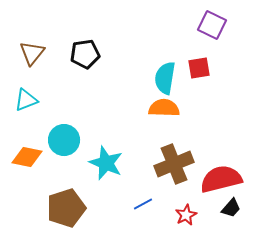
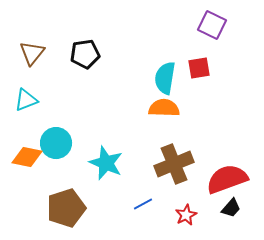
cyan circle: moved 8 px left, 3 px down
red semicircle: moved 6 px right; rotated 6 degrees counterclockwise
